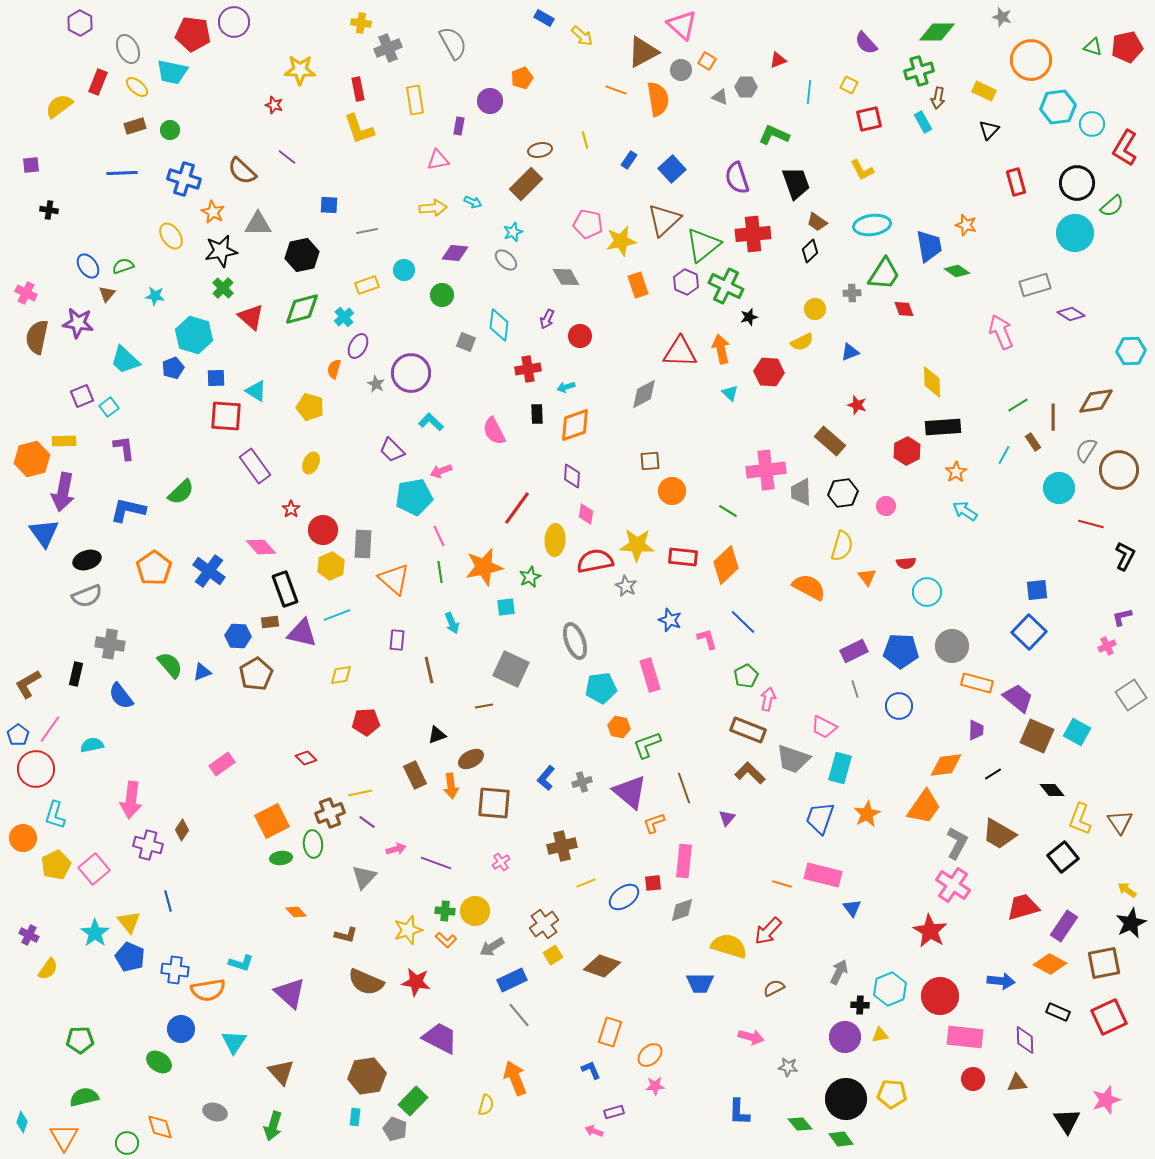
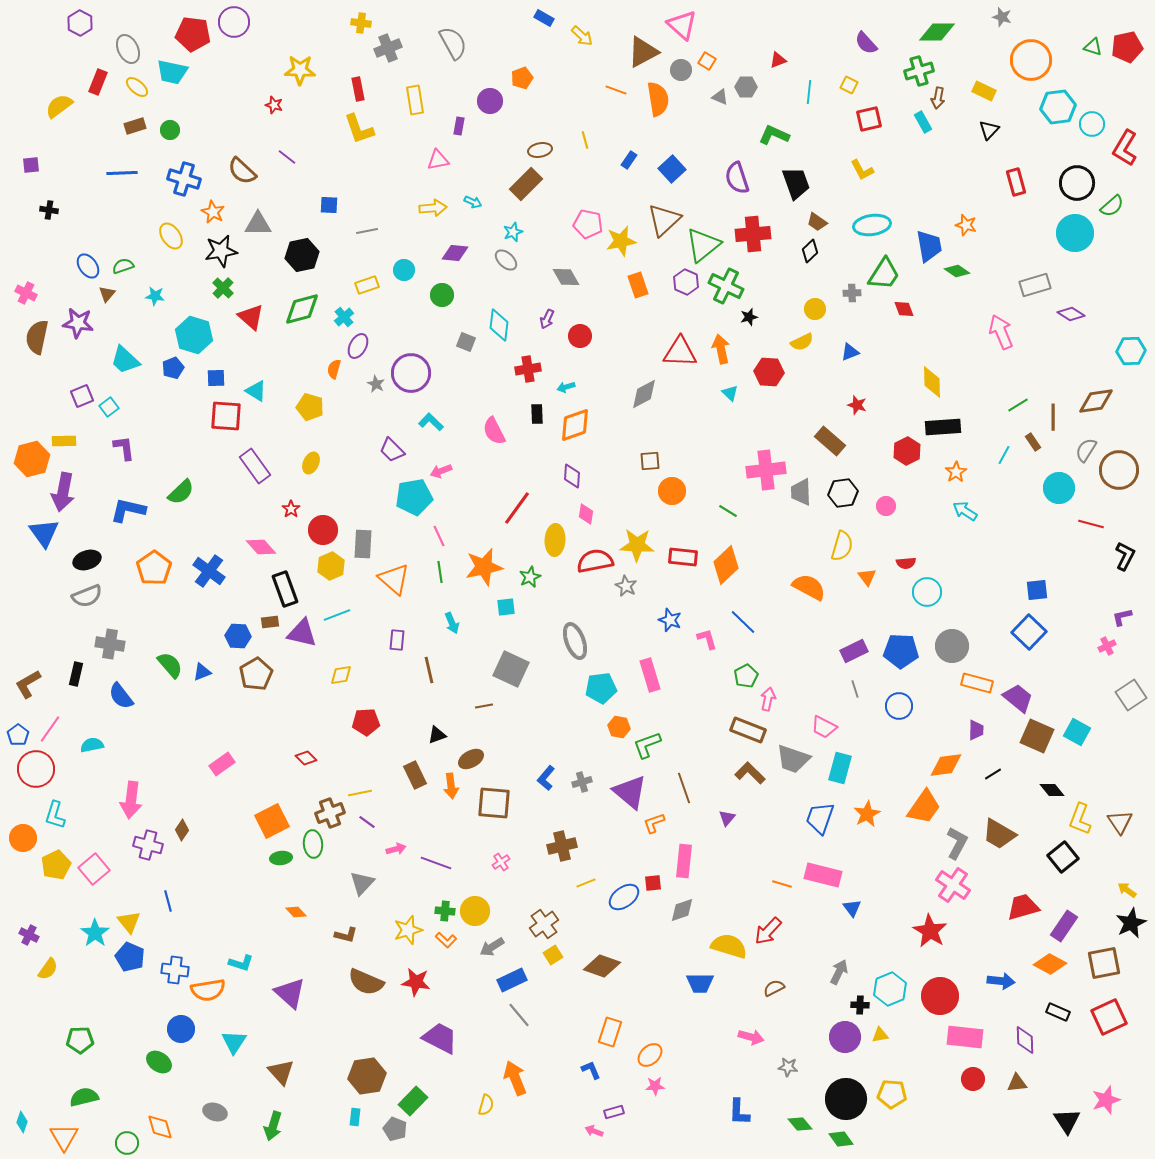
gray triangle at (364, 877): moved 2 px left, 6 px down
